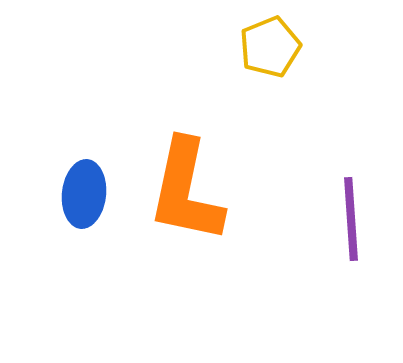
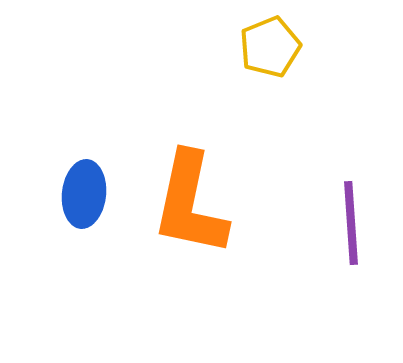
orange L-shape: moved 4 px right, 13 px down
purple line: moved 4 px down
